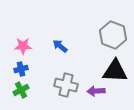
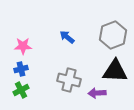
gray hexagon: rotated 20 degrees clockwise
blue arrow: moved 7 px right, 9 px up
gray cross: moved 3 px right, 5 px up
purple arrow: moved 1 px right, 2 px down
